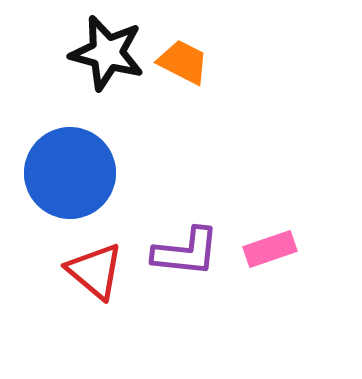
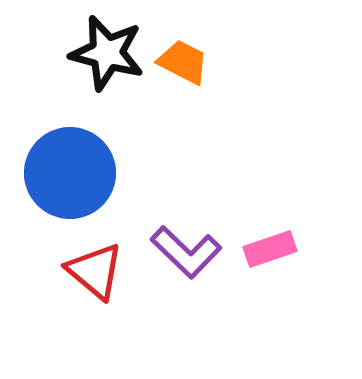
purple L-shape: rotated 38 degrees clockwise
